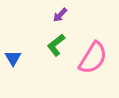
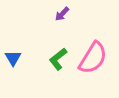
purple arrow: moved 2 px right, 1 px up
green L-shape: moved 2 px right, 14 px down
